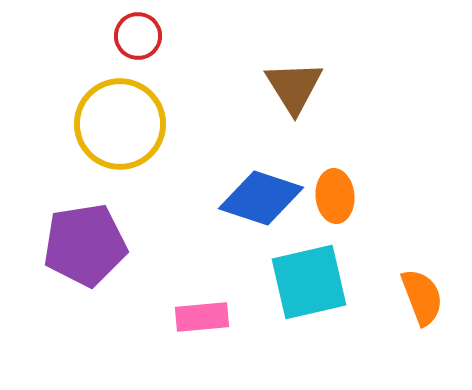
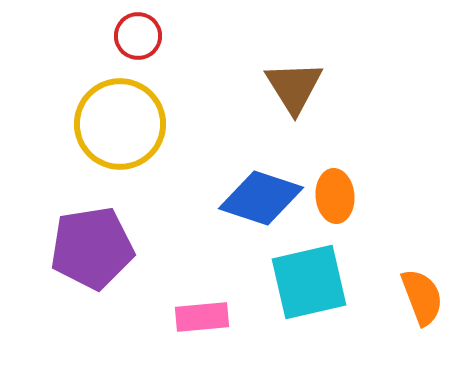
purple pentagon: moved 7 px right, 3 px down
